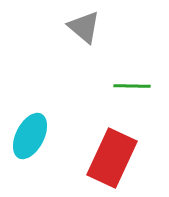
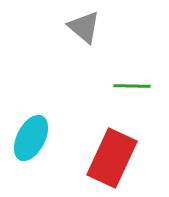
cyan ellipse: moved 1 px right, 2 px down
